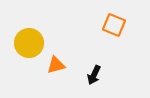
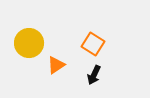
orange square: moved 21 px left, 19 px down; rotated 10 degrees clockwise
orange triangle: rotated 18 degrees counterclockwise
